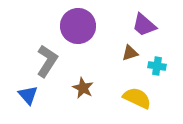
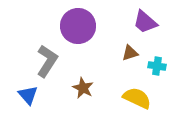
purple trapezoid: moved 1 px right, 3 px up
